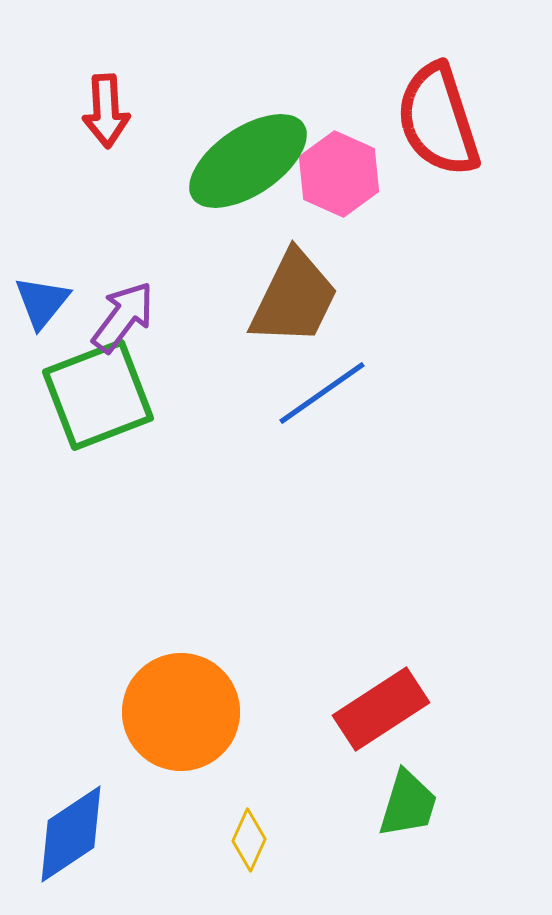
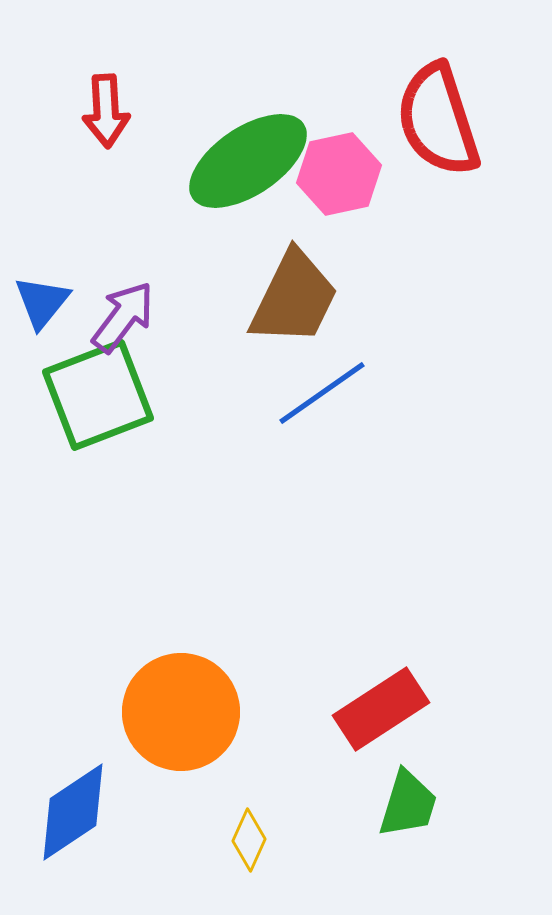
pink hexagon: rotated 24 degrees clockwise
blue diamond: moved 2 px right, 22 px up
